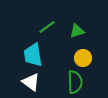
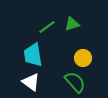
green triangle: moved 5 px left, 7 px up
green semicircle: rotated 40 degrees counterclockwise
